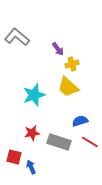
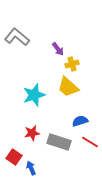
red square: rotated 21 degrees clockwise
blue arrow: moved 1 px down
